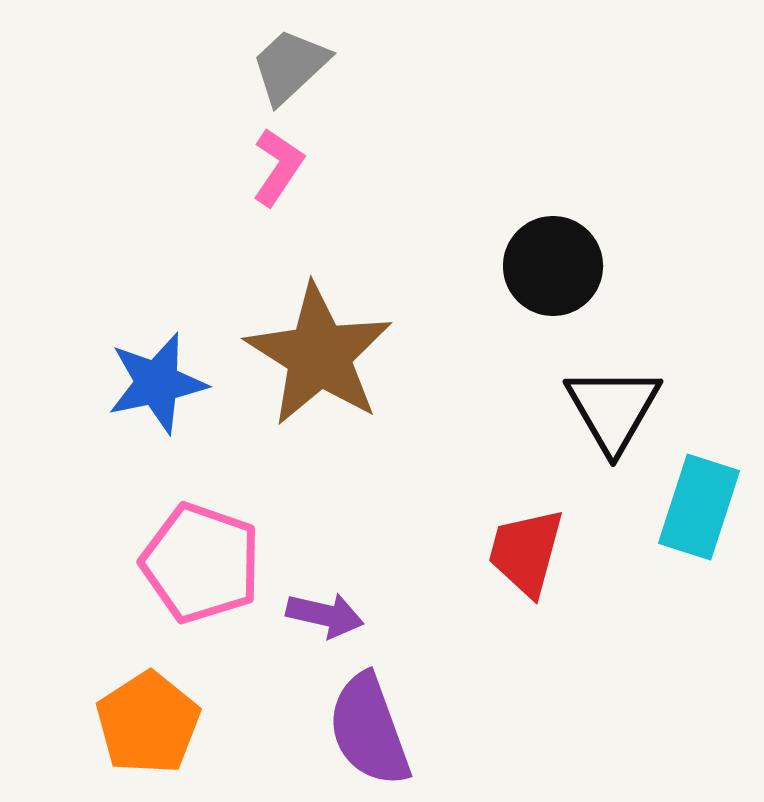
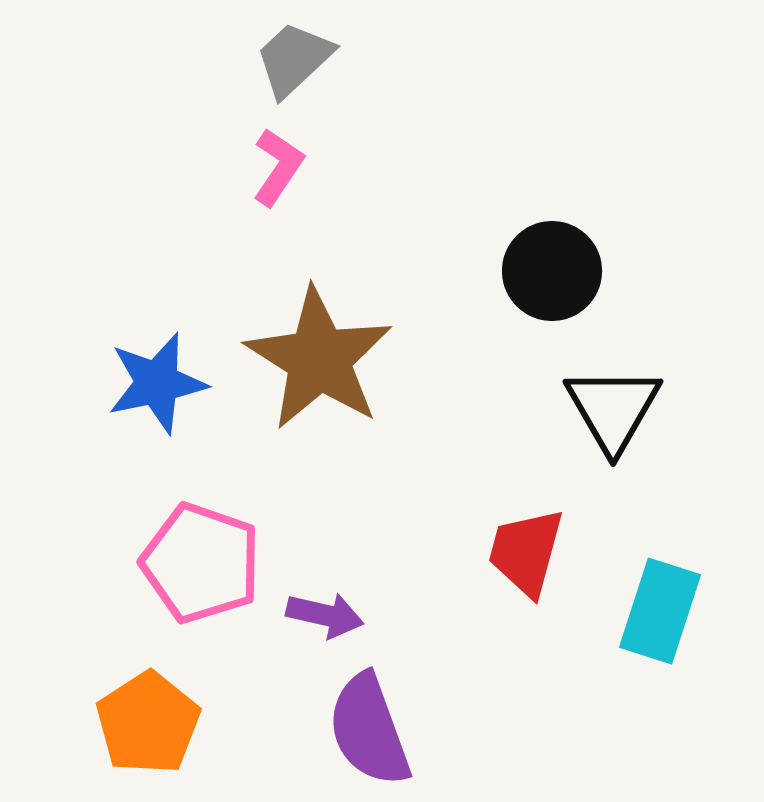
gray trapezoid: moved 4 px right, 7 px up
black circle: moved 1 px left, 5 px down
brown star: moved 4 px down
cyan rectangle: moved 39 px left, 104 px down
